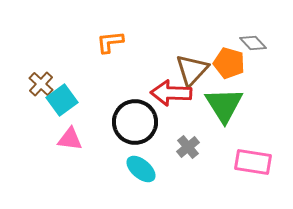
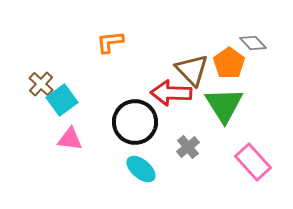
orange pentagon: rotated 20 degrees clockwise
brown triangle: rotated 27 degrees counterclockwise
pink rectangle: rotated 39 degrees clockwise
